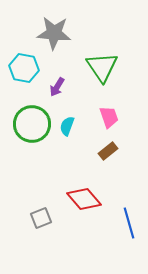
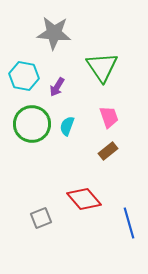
cyan hexagon: moved 8 px down
